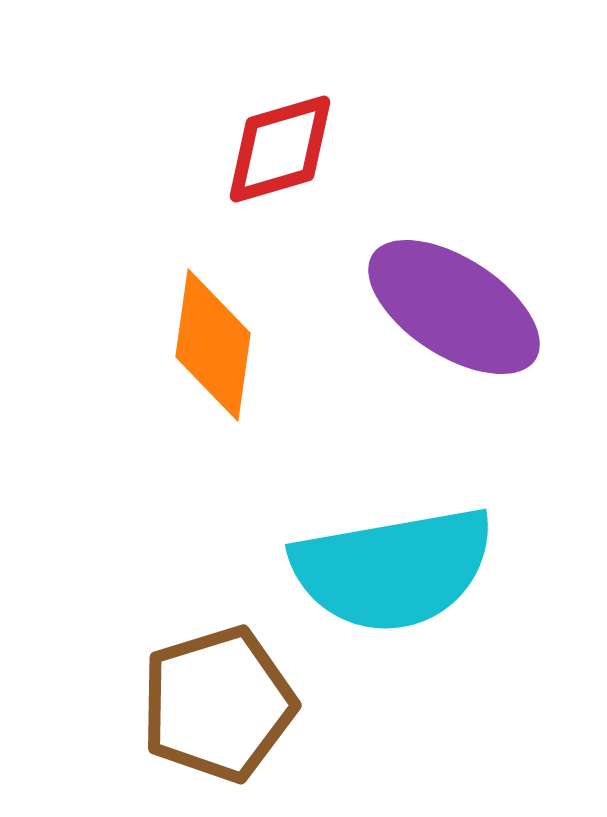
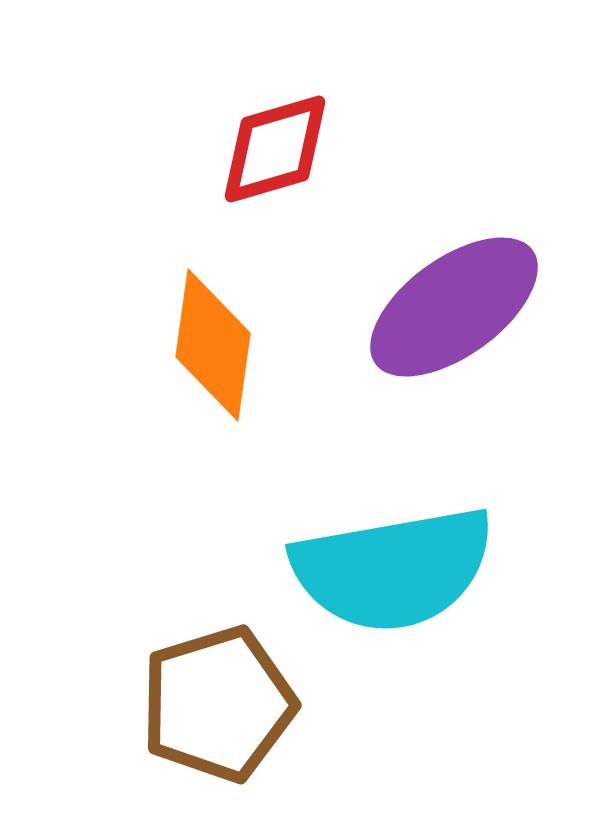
red diamond: moved 5 px left
purple ellipse: rotated 69 degrees counterclockwise
